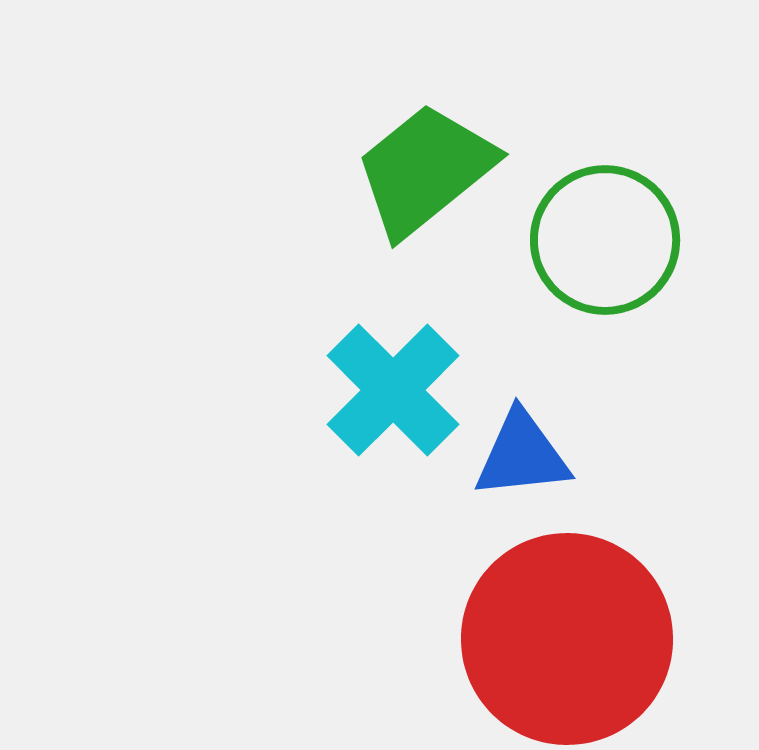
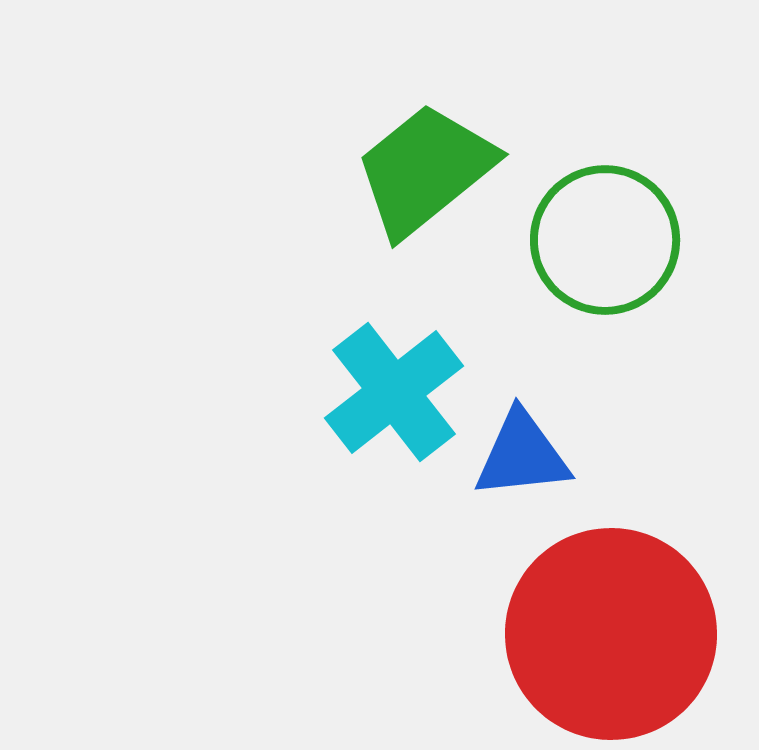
cyan cross: moved 1 px right, 2 px down; rotated 7 degrees clockwise
red circle: moved 44 px right, 5 px up
